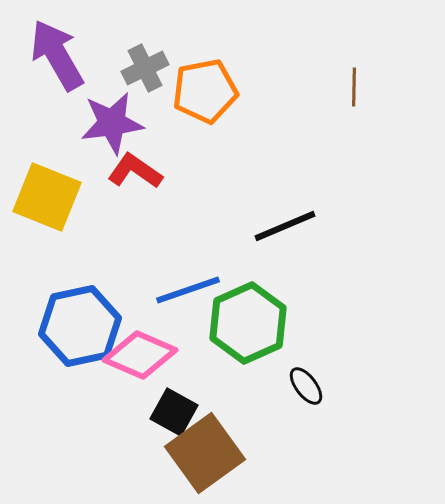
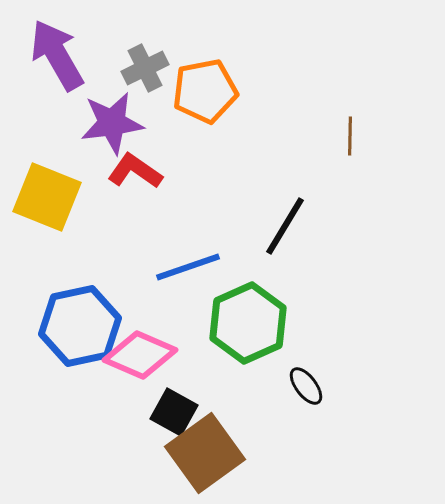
brown line: moved 4 px left, 49 px down
black line: rotated 36 degrees counterclockwise
blue line: moved 23 px up
